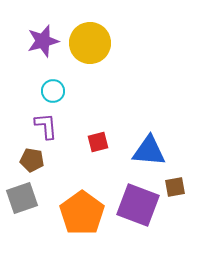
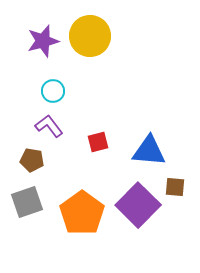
yellow circle: moved 7 px up
purple L-shape: moved 3 px right; rotated 32 degrees counterclockwise
brown square: rotated 15 degrees clockwise
gray square: moved 5 px right, 4 px down
purple square: rotated 24 degrees clockwise
